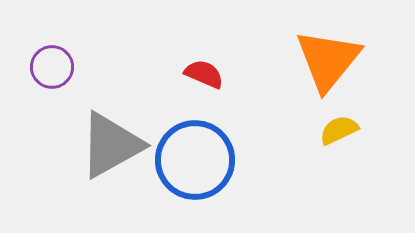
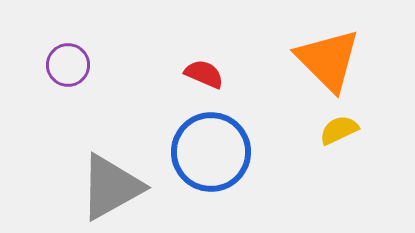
orange triangle: rotated 24 degrees counterclockwise
purple circle: moved 16 px right, 2 px up
gray triangle: moved 42 px down
blue circle: moved 16 px right, 8 px up
